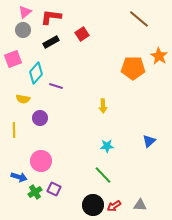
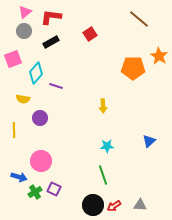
gray circle: moved 1 px right, 1 px down
red square: moved 8 px right
green line: rotated 24 degrees clockwise
